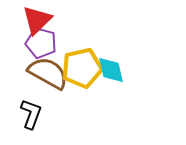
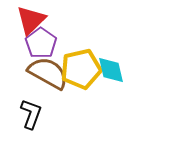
red triangle: moved 6 px left
purple pentagon: rotated 20 degrees clockwise
yellow pentagon: moved 1 px left, 1 px down
